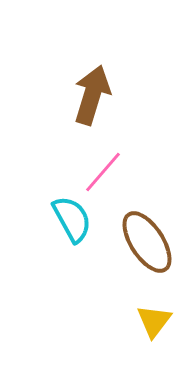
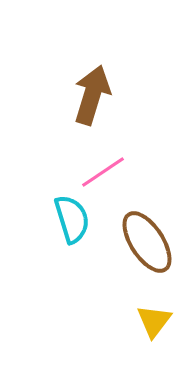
pink line: rotated 15 degrees clockwise
cyan semicircle: rotated 12 degrees clockwise
